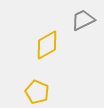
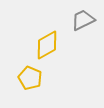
yellow pentagon: moved 7 px left, 14 px up
